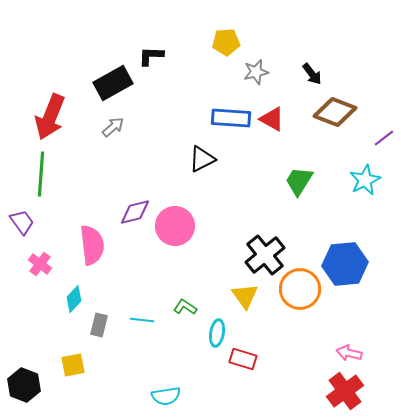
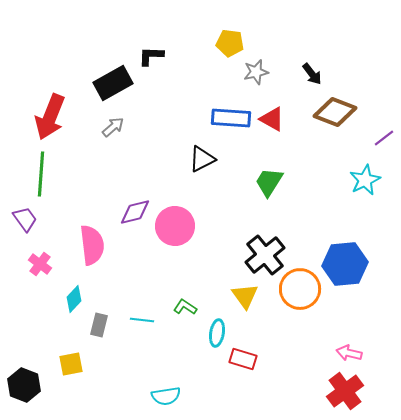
yellow pentagon: moved 4 px right, 1 px down; rotated 12 degrees clockwise
green trapezoid: moved 30 px left, 1 px down
purple trapezoid: moved 3 px right, 3 px up
yellow square: moved 2 px left, 1 px up
